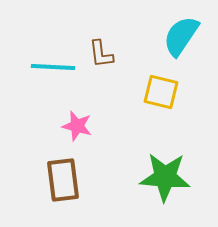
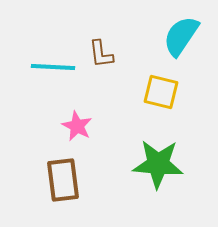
pink star: rotated 12 degrees clockwise
green star: moved 7 px left, 13 px up
